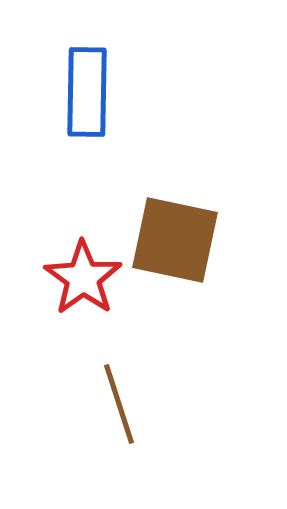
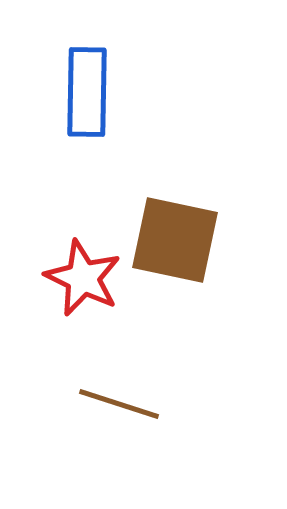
red star: rotated 10 degrees counterclockwise
brown line: rotated 54 degrees counterclockwise
